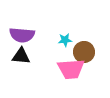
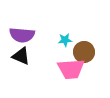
black triangle: rotated 18 degrees clockwise
